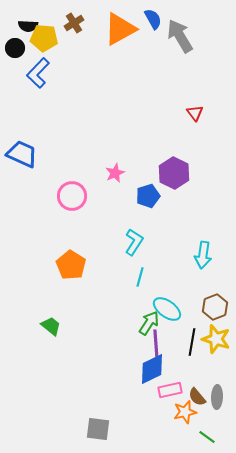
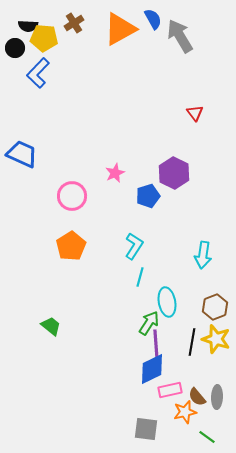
cyan L-shape: moved 4 px down
orange pentagon: moved 19 px up; rotated 8 degrees clockwise
cyan ellipse: moved 7 px up; rotated 44 degrees clockwise
gray square: moved 48 px right
